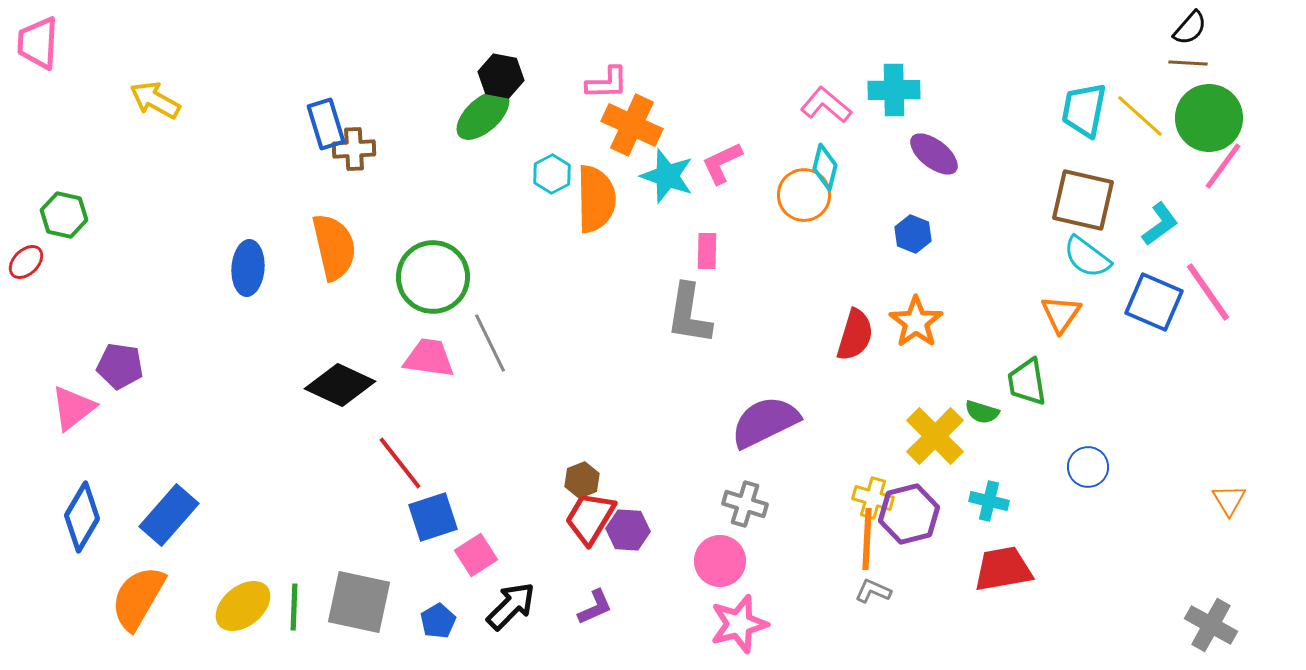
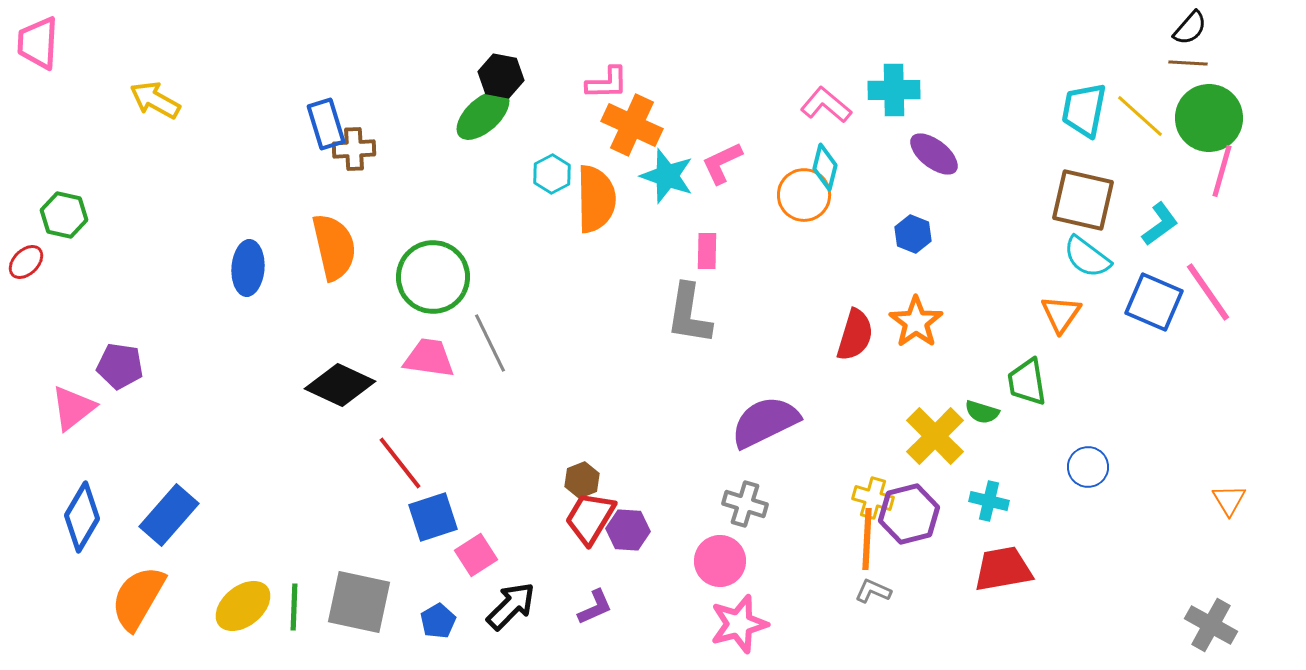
pink line at (1223, 166): moved 1 px left, 5 px down; rotated 20 degrees counterclockwise
